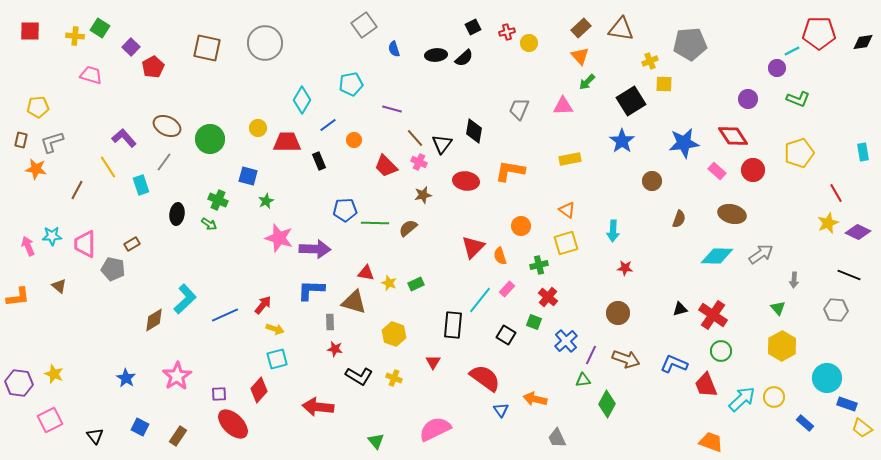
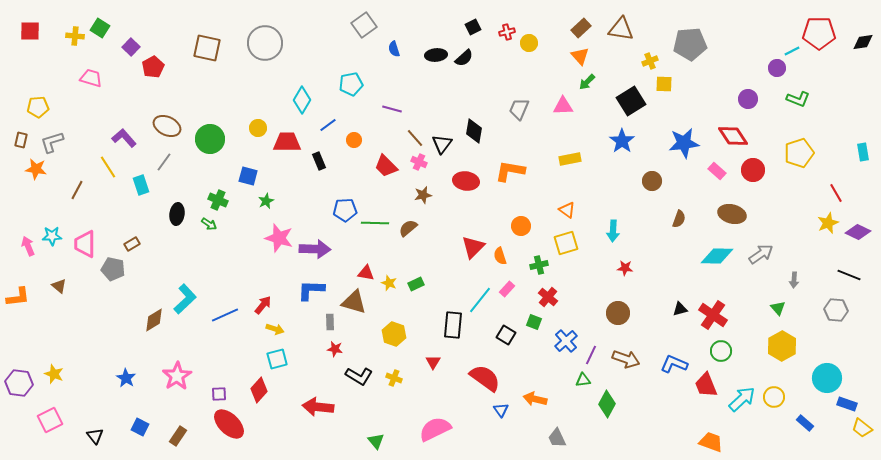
pink trapezoid at (91, 75): moved 3 px down
red ellipse at (233, 424): moved 4 px left
